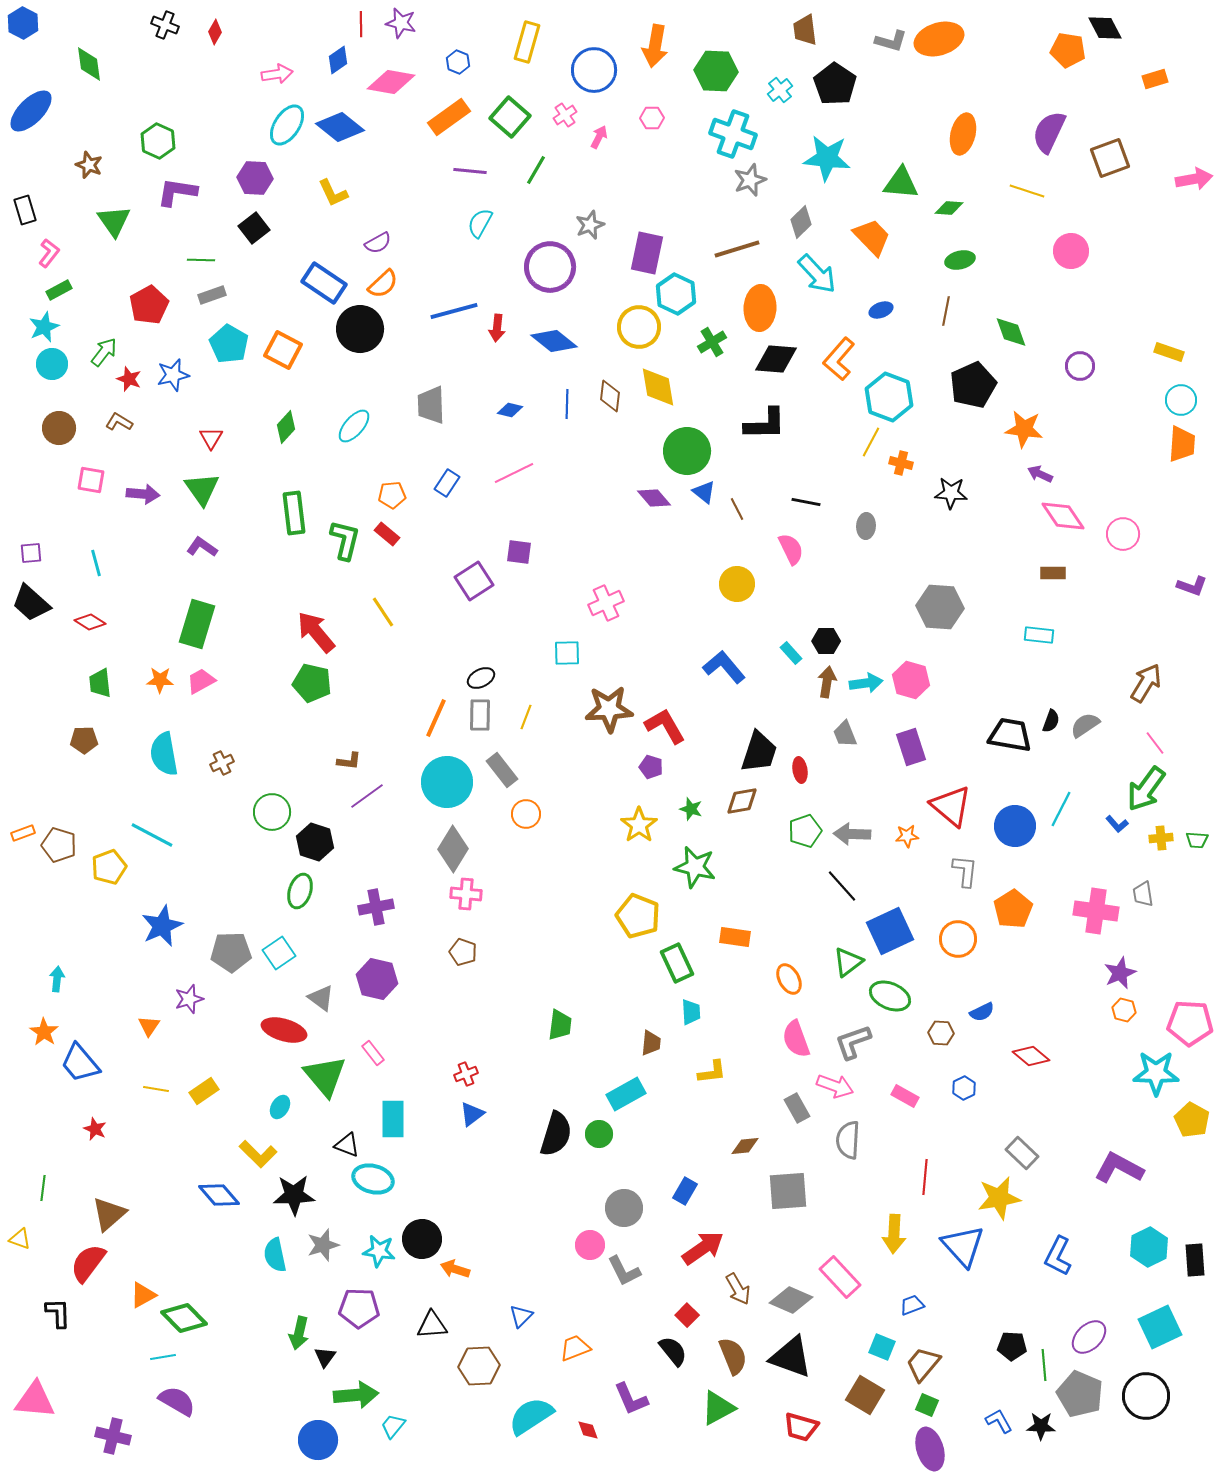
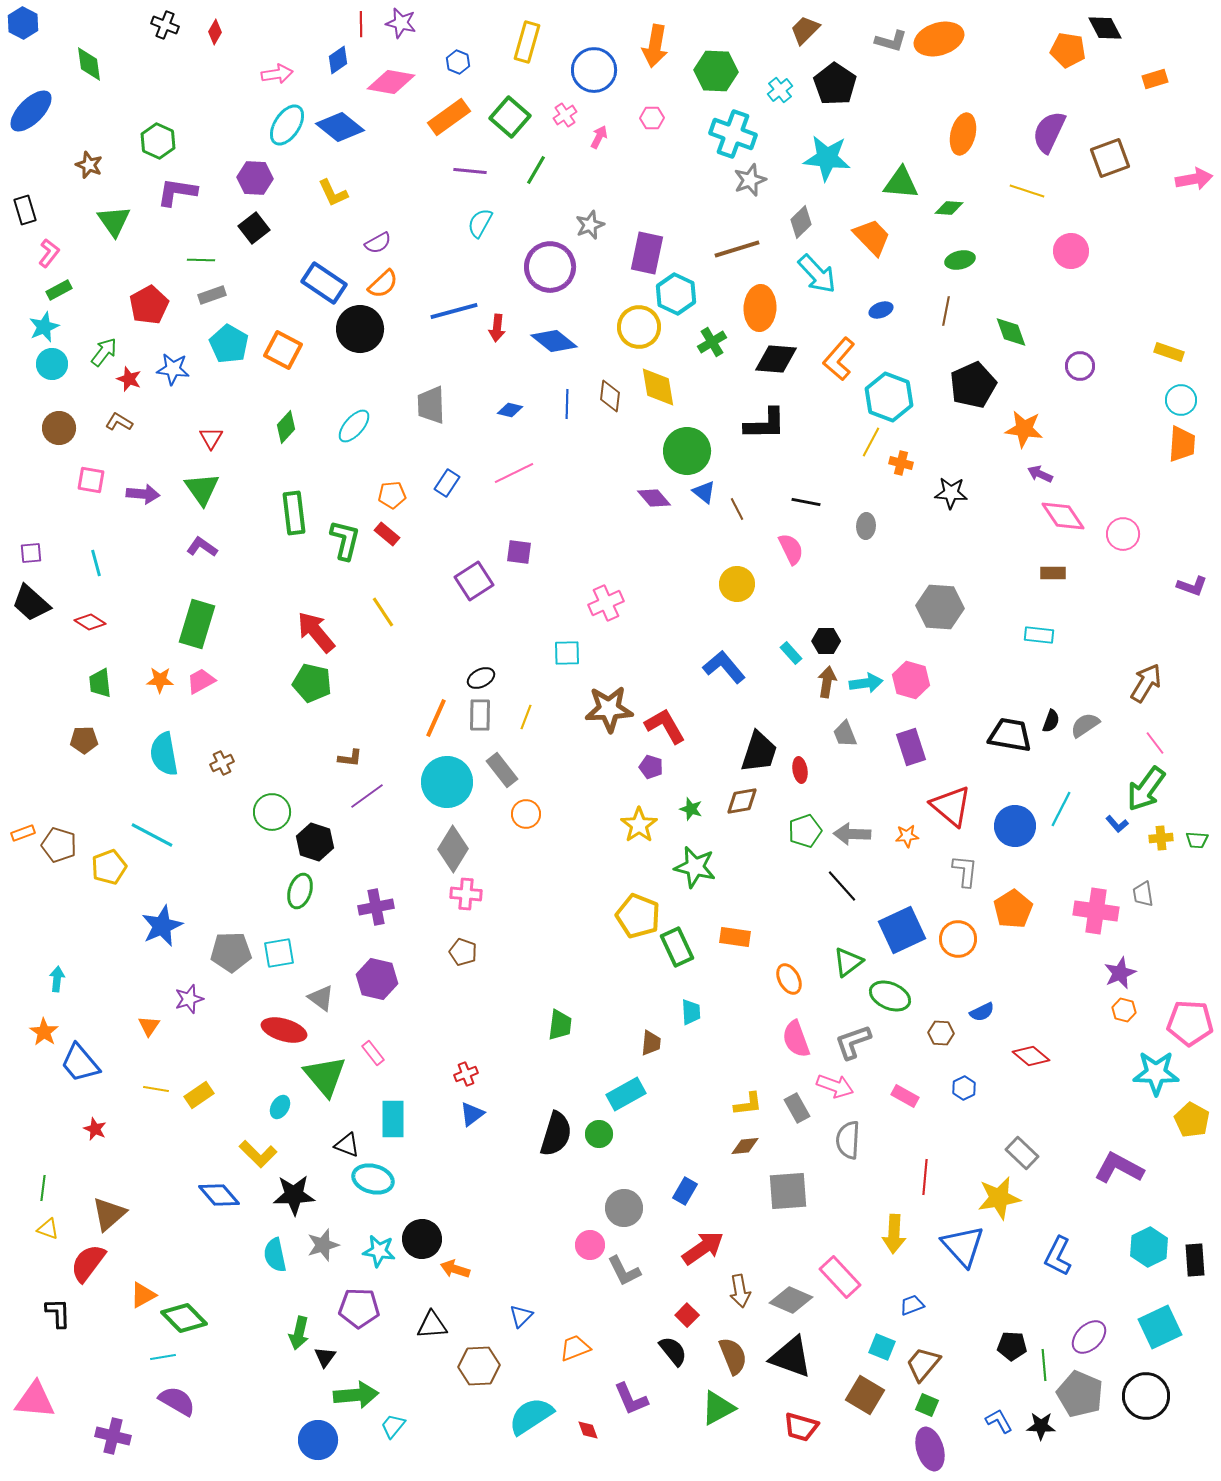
brown trapezoid at (805, 30): rotated 52 degrees clockwise
blue star at (173, 375): moved 6 px up; rotated 20 degrees clockwise
brown L-shape at (349, 761): moved 1 px right, 3 px up
blue square at (890, 931): moved 12 px right, 1 px up
cyan square at (279, 953): rotated 24 degrees clockwise
green rectangle at (677, 963): moved 16 px up
yellow L-shape at (712, 1072): moved 36 px right, 32 px down
yellow rectangle at (204, 1091): moved 5 px left, 4 px down
yellow triangle at (20, 1239): moved 28 px right, 10 px up
brown arrow at (738, 1289): moved 2 px right, 2 px down; rotated 20 degrees clockwise
